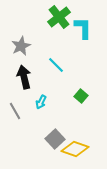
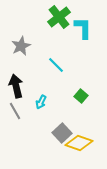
black arrow: moved 8 px left, 9 px down
gray square: moved 7 px right, 6 px up
yellow diamond: moved 4 px right, 6 px up
